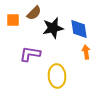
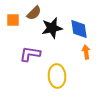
black star: moved 1 px left
